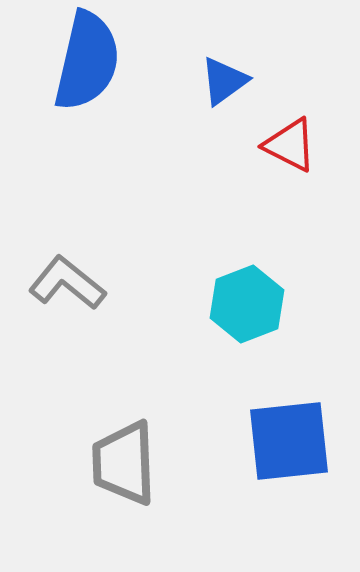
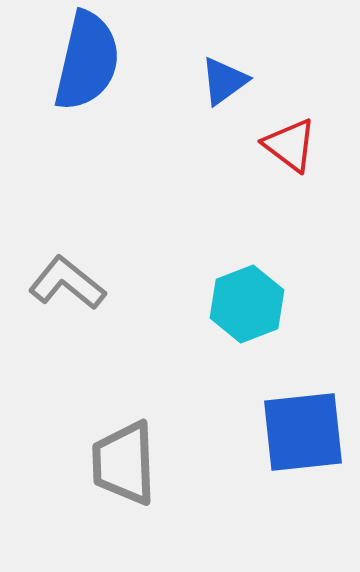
red triangle: rotated 10 degrees clockwise
blue square: moved 14 px right, 9 px up
